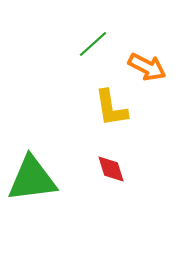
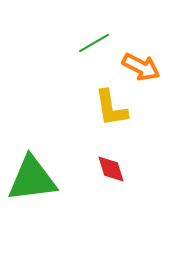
green line: moved 1 px right, 1 px up; rotated 12 degrees clockwise
orange arrow: moved 6 px left
